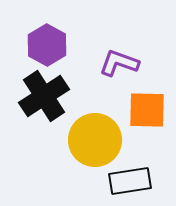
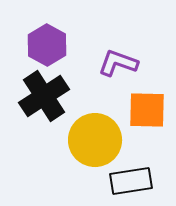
purple L-shape: moved 1 px left
black rectangle: moved 1 px right
